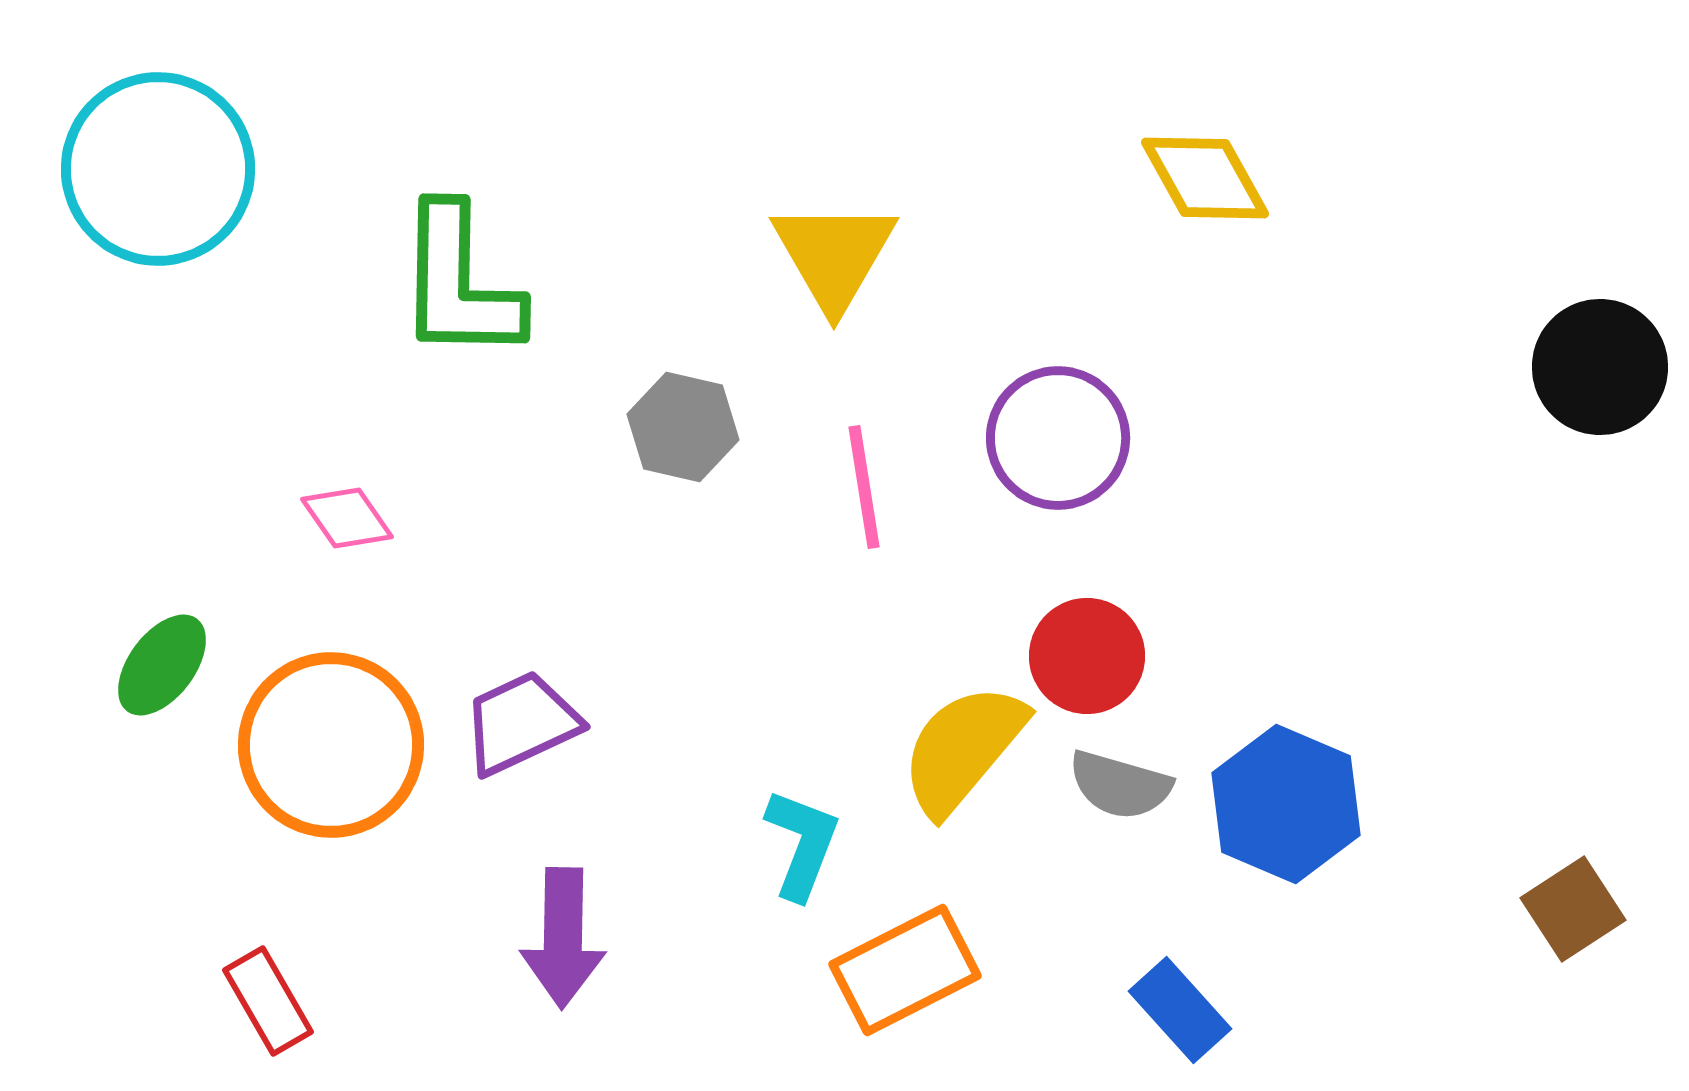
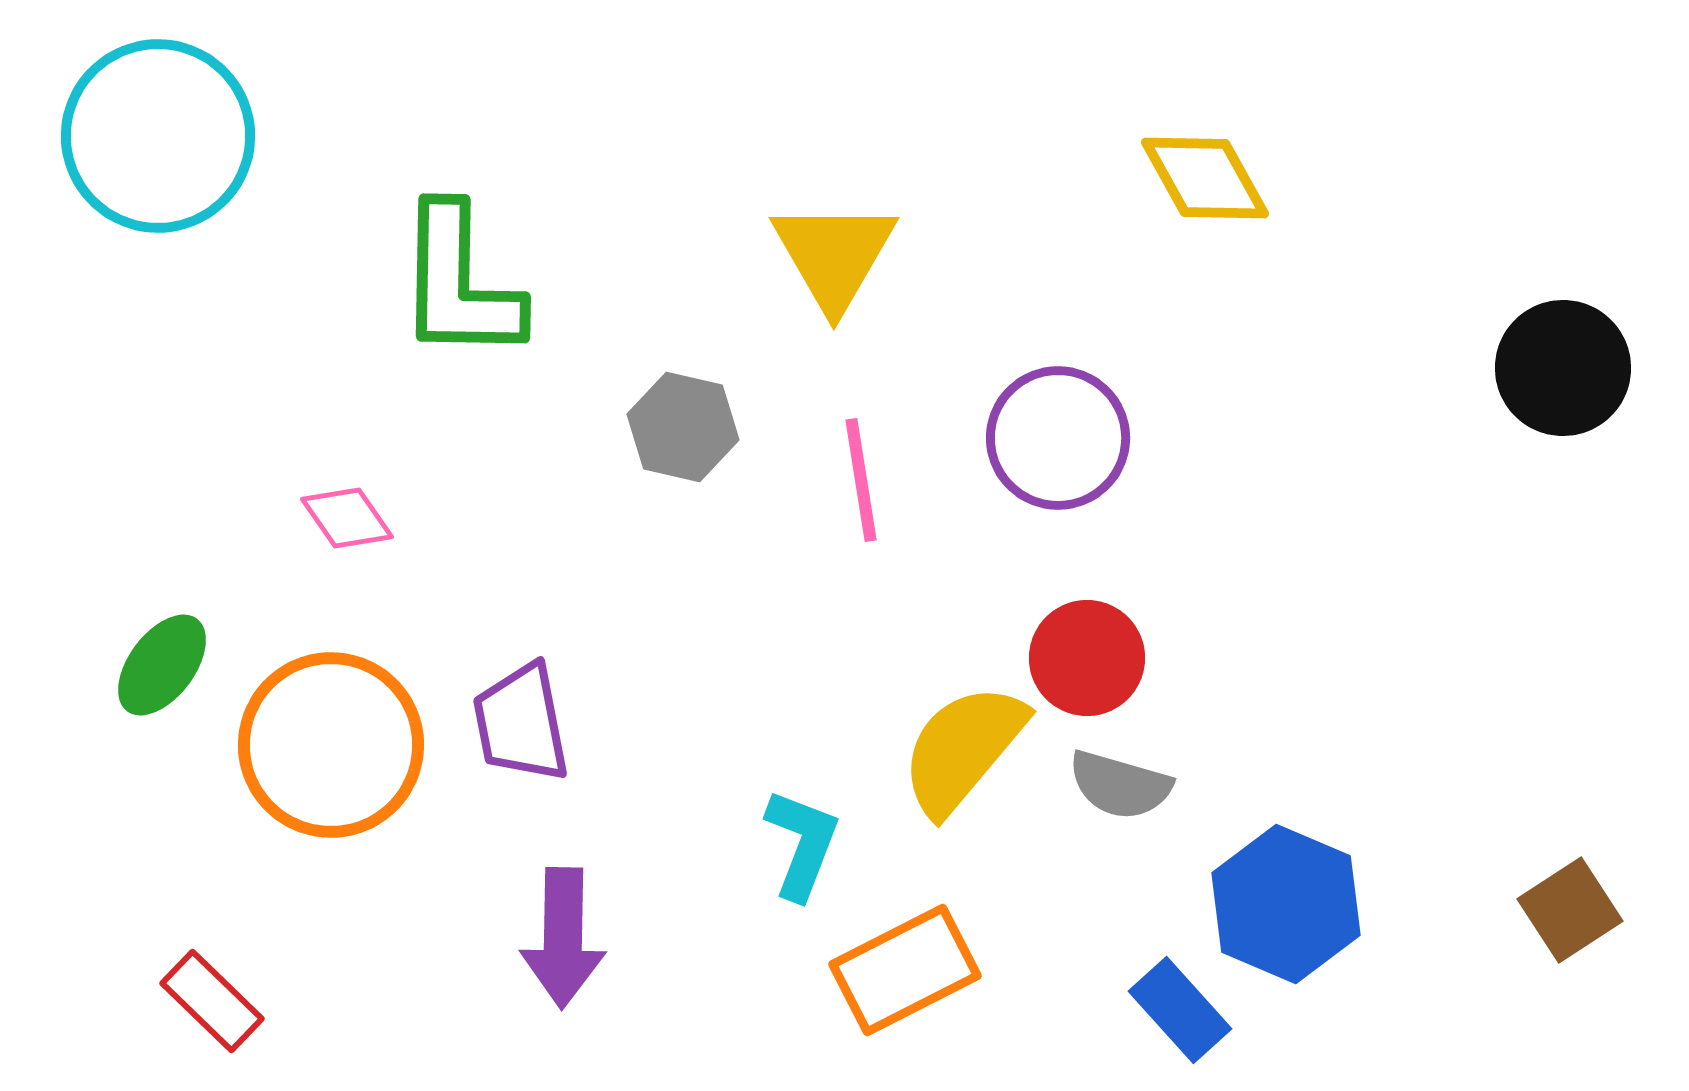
cyan circle: moved 33 px up
black circle: moved 37 px left, 1 px down
pink line: moved 3 px left, 7 px up
red circle: moved 2 px down
purple trapezoid: rotated 76 degrees counterclockwise
blue hexagon: moved 100 px down
brown square: moved 3 px left, 1 px down
red rectangle: moved 56 px left; rotated 16 degrees counterclockwise
